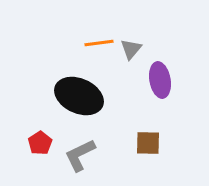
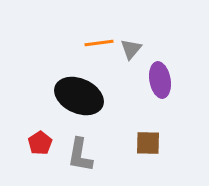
gray L-shape: rotated 54 degrees counterclockwise
